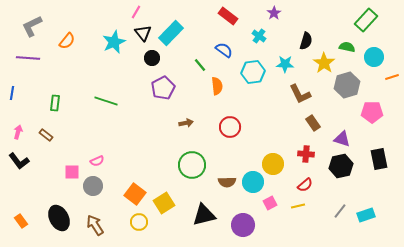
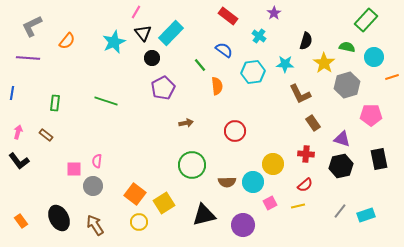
pink pentagon at (372, 112): moved 1 px left, 3 px down
red circle at (230, 127): moved 5 px right, 4 px down
pink semicircle at (97, 161): rotated 120 degrees clockwise
pink square at (72, 172): moved 2 px right, 3 px up
